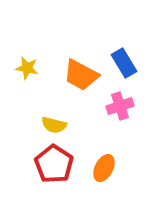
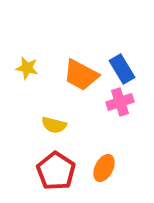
blue rectangle: moved 2 px left, 6 px down
pink cross: moved 4 px up
red pentagon: moved 2 px right, 7 px down
